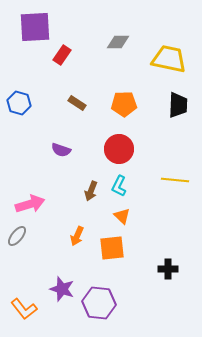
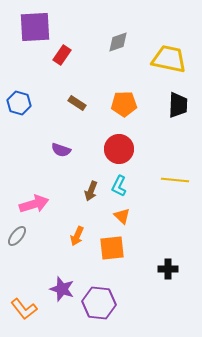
gray diamond: rotated 20 degrees counterclockwise
pink arrow: moved 4 px right
